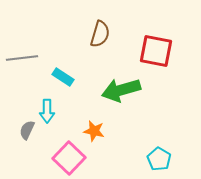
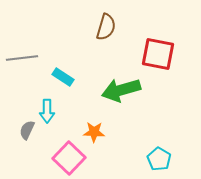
brown semicircle: moved 6 px right, 7 px up
red square: moved 2 px right, 3 px down
orange star: moved 1 px down; rotated 10 degrees counterclockwise
